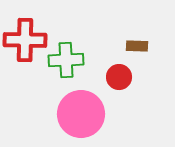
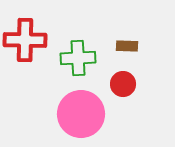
brown rectangle: moved 10 px left
green cross: moved 12 px right, 2 px up
red circle: moved 4 px right, 7 px down
